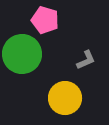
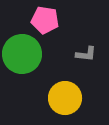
pink pentagon: rotated 8 degrees counterclockwise
gray L-shape: moved 6 px up; rotated 30 degrees clockwise
